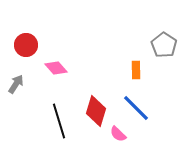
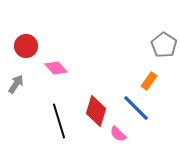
red circle: moved 1 px down
orange rectangle: moved 13 px right, 11 px down; rotated 36 degrees clockwise
